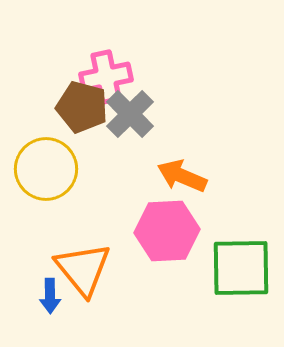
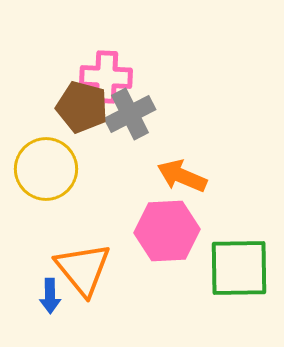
pink cross: rotated 15 degrees clockwise
gray cross: rotated 18 degrees clockwise
green square: moved 2 px left
